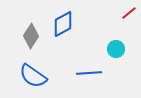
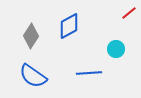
blue diamond: moved 6 px right, 2 px down
